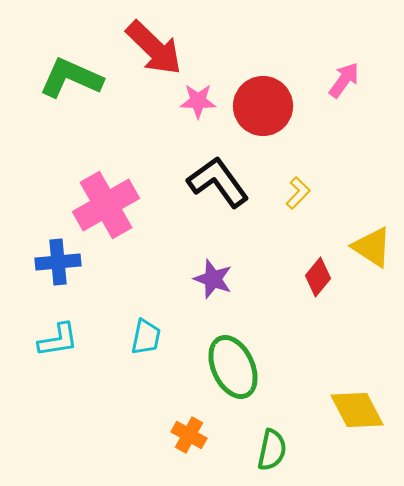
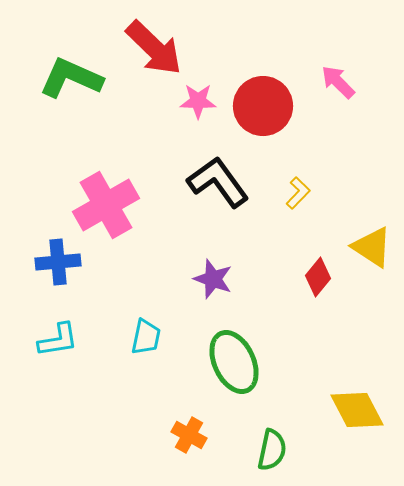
pink arrow: moved 6 px left, 2 px down; rotated 81 degrees counterclockwise
green ellipse: moved 1 px right, 5 px up
